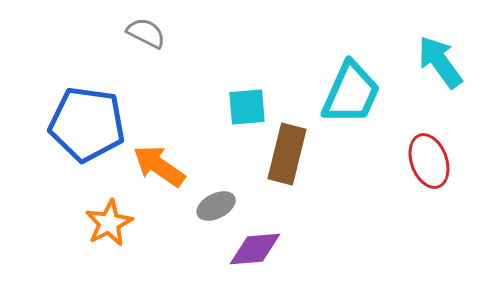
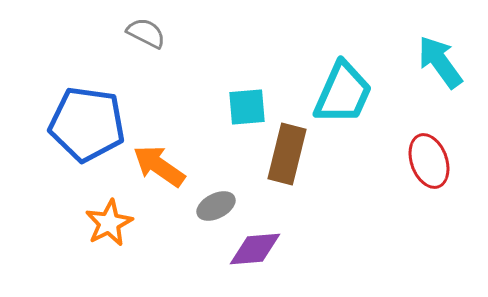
cyan trapezoid: moved 8 px left
